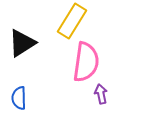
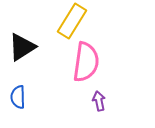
black triangle: moved 4 px down
purple arrow: moved 2 px left, 7 px down
blue semicircle: moved 1 px left, 1 px up
